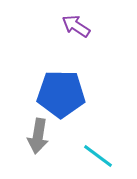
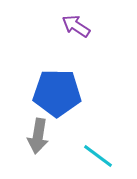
blue pentagon: moved 4 px left, 1 px up
